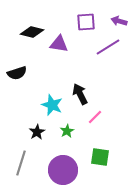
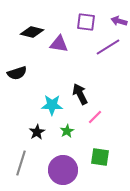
purple square: rotated 12 degrees clockwise
cyan star: rotated 20 degrees counterclockwise
